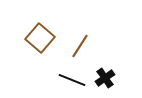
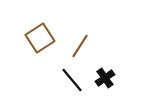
brown square: rotated 16 degrees clockwise
black line: rotated 28 degrees clockwise
